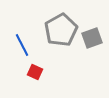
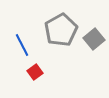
gray square: moved 2 px right, 1 px down; rotated 20 degrees counterclockwise
red square: rotated 28 degrees clockwise
